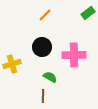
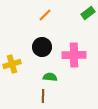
green semicircle: rotated 24 degrees counterclockwise
